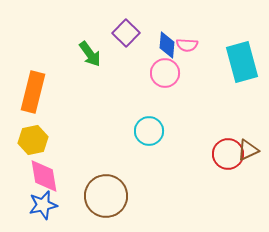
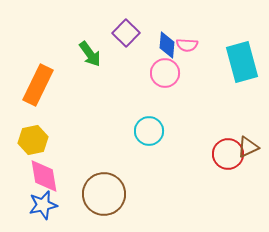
orange rectangle: moved 5 px right, 7 px up; rotated 12 degrees clockwise
brown triangle: moved 3 px up
brown circle: moved 2 px left, 2 px up
